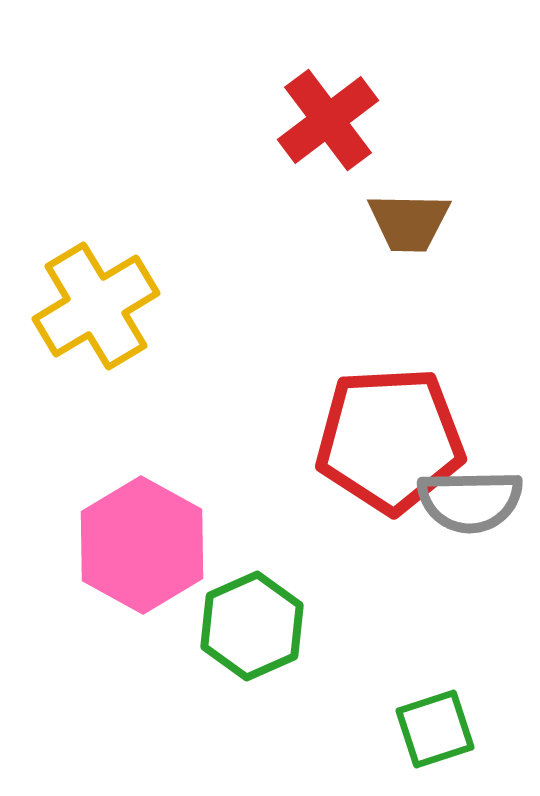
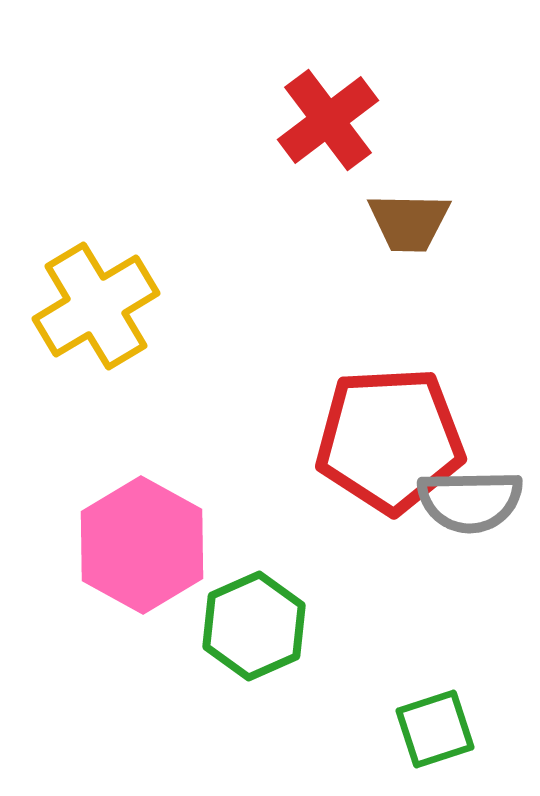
green hexagon: moved 2 px right
